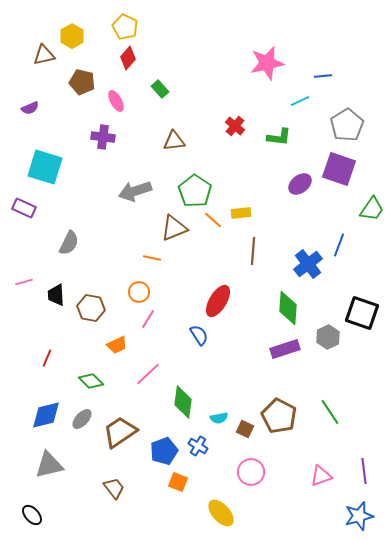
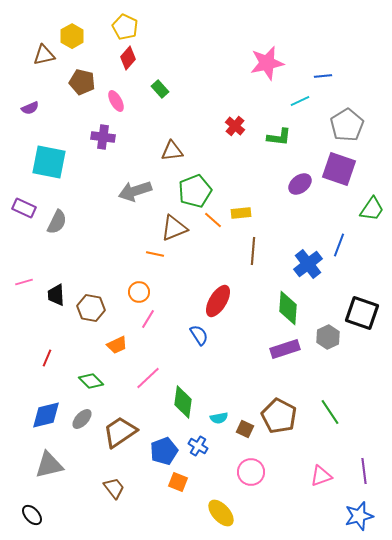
brown triangle at (174, 141): moved 2 px left, 10 px down
cyan square at (45, 167): moved 4 px right, 5 px up; rotated 6 degrees counterclockwise
green pentagon at (195, 191): rotated 16 degrees clockwise
gray semicircle at (69, 243): moved 12 px left, 21 px up
orange line at (152, 258): moved 3 px right, 4 px up
pink line at (148, 374): moved 4 px down
